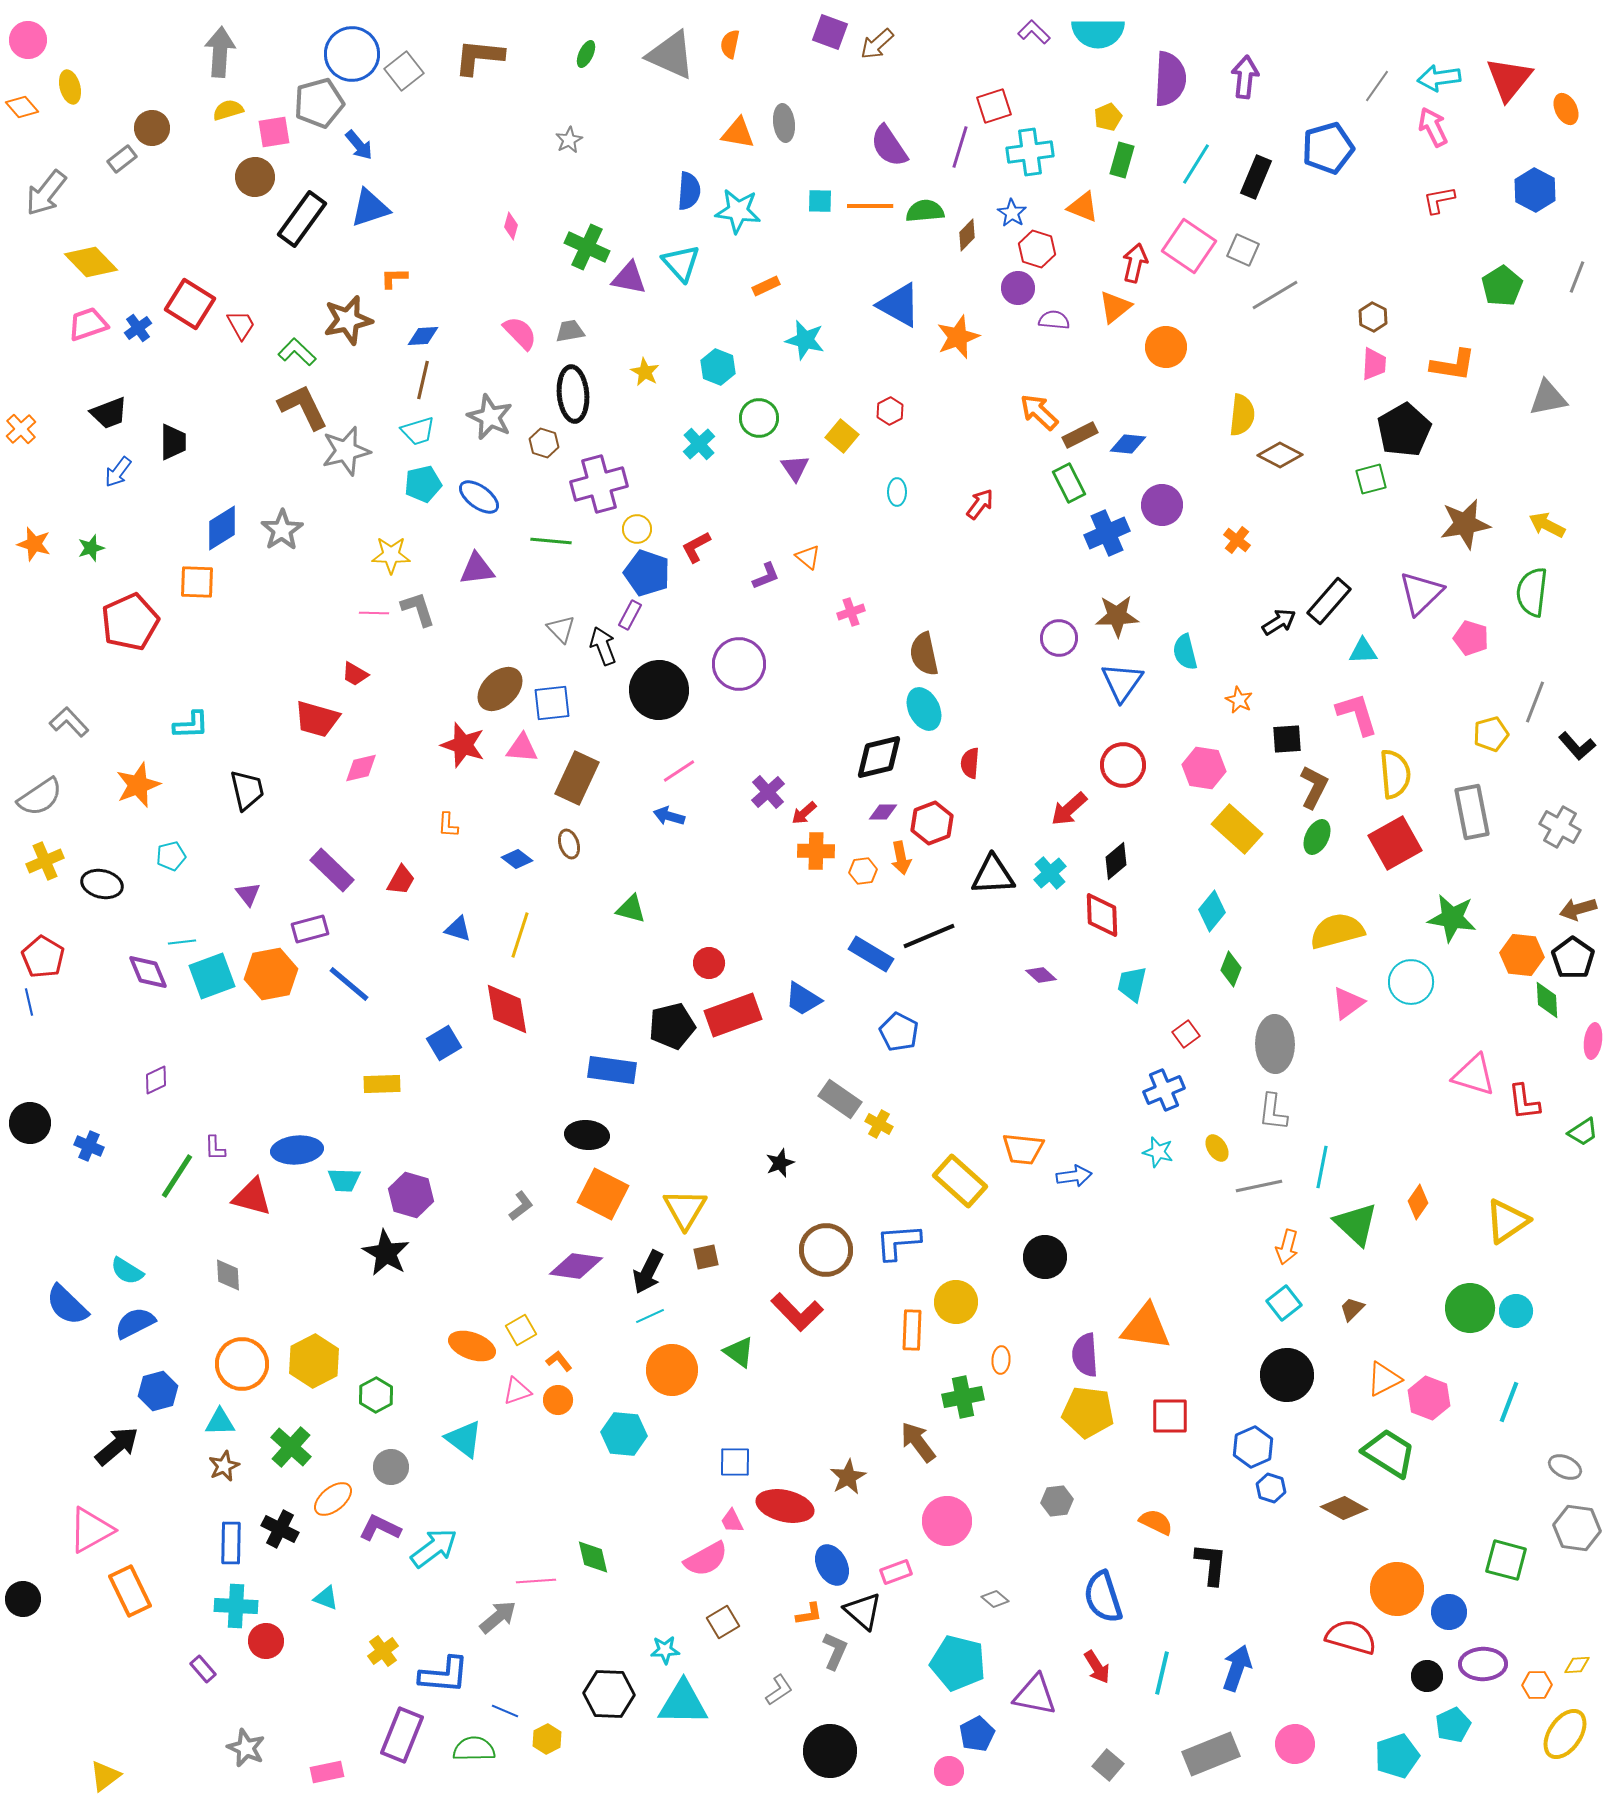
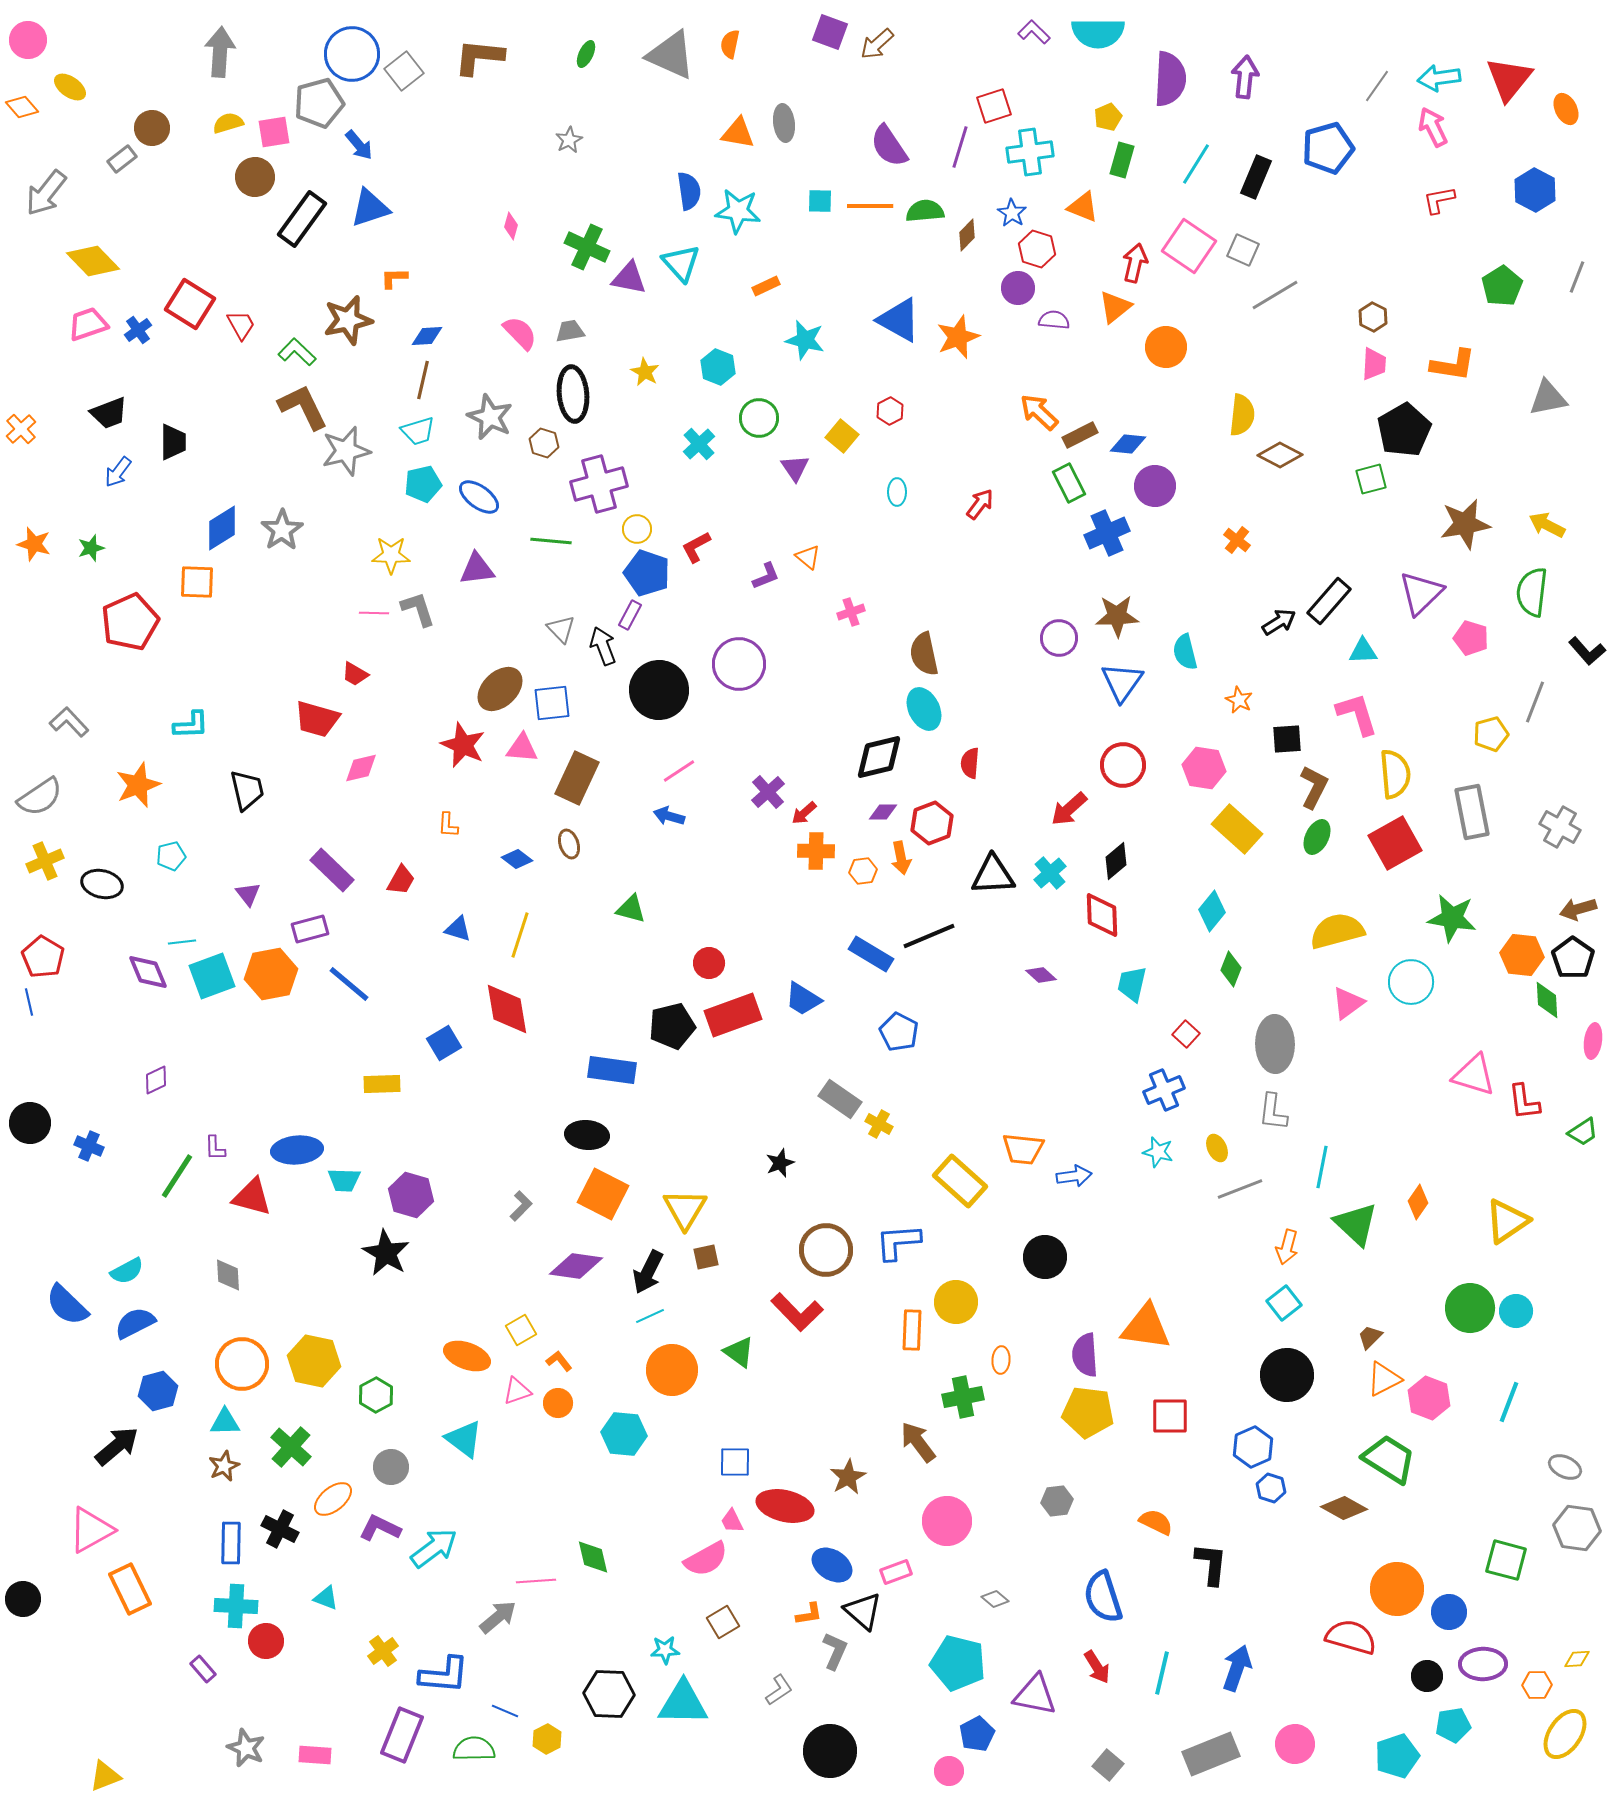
yellow ellipse at (70, 87): rotated 40 degrees counterclockwise
yellow semicircle at (228, 110): moved 13 px down
blue semicircle at (689, 191): rotated 12 degrees counterclockwise
yellow diamond at (91, 262): moved 2 px right, 1 px up
blue triangle at (899, 305): moved 15 px down
blue cross at (138, 328): moved 2 px down
blue diamond at (423, 336): moved 4 px right
purple circle at (1162, 505): moved 7 px left, 19 px up
red star at (463, 745): rotated 6 degrees clockwise
black L-shape at (1577, 746): moved 10 px right, 95 px up
red square at (1186, 1034): rotated 12 degrees counterclockwise
yellow ellipse at (1217, 1148): rotated 8 degrees clockwise
gray line at (1259, 1186): moved 19 px left, 3 px down; rotated 9 degrees counterclockwise
gray L-shape at (521, 1206): rotated 8 degrees counterclockwise
cyan semicircle at (127, 1271): rotated 60 degrees counterclockwise
brown trapezoid at (1352, 1309): moved 18 px right, 28 px down
orange ellipse at (472, 1346): moved 5 px left, 10 px down
yellow hexagon at (314, 1361): rotated 21 degrees counterclockwise
orange circle at (558, 1400): moved 3 px down
cyan triangle at (220, 1422): moved 5 px right
green trapezoid at (1389, 1453): moved 6 px down
blue ellipse at (832, 1565): rotated 30 degrees counterclockwise
orange rectangle at (130, 1591): moved 2 px up
yellow diamond at (1577, 1665): moved 6 px up
cyan pentagon at (1453, 1725): rotated 16 degrees clockwise
pink rectangle at (327, 1772): moved 12 px left, 17 px up; rotated 16 degrees clockwise
yellow triangle at (105, 1776): rotated 16 degrees clockwise
